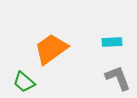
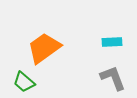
orange trapezoid: moved 7 px left, 1 px up
gray L-shape: moved 5 px left
